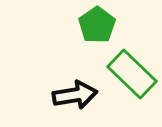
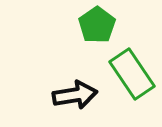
green rectangle: rotated 12 degrees clockwise
